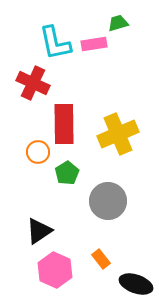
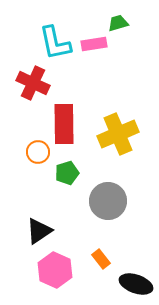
green pentagon: rotated 15 degrees clockwise
